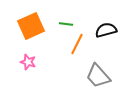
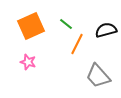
green line: rotated 32 degrees clockwise
